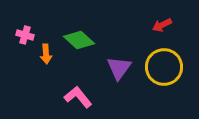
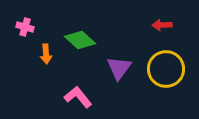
red arrow: rotated 24 degrees clockwise
pink cross: moved 8 px up
green diamond: moved 1 px right
yellow circle: moved 2 px right, 2 px down
